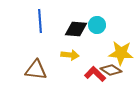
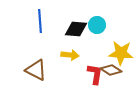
brown triangle: rotated 20 degrees clockwise
red L-shape: rotated 55 degrees clockwise
